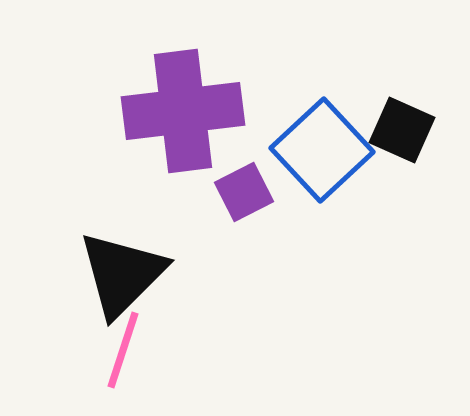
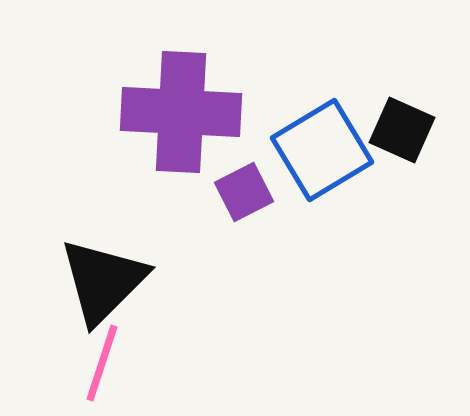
purple cross: moved 2 px left, 1 px down; rotated 10 degrees clockwise
blue square: rotated 12 degrees clockwise
black triangle: moved 19 px left, 7 px down
pink line: moved 21 px left, 13 px down
